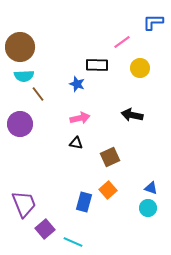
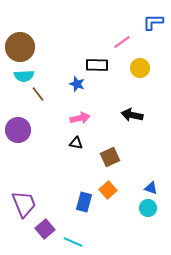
purple circle: moved 2 px left, 6 px down
